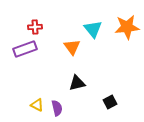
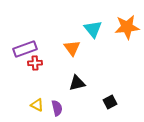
red cross: moved 36 px down
orange triangle: moved 1 px down
